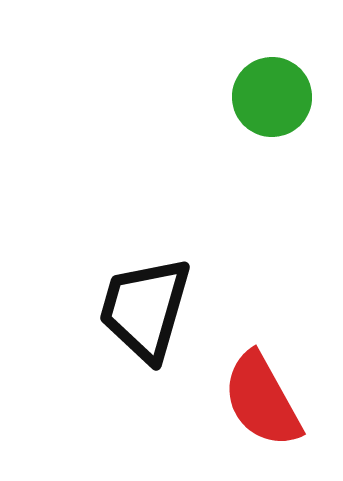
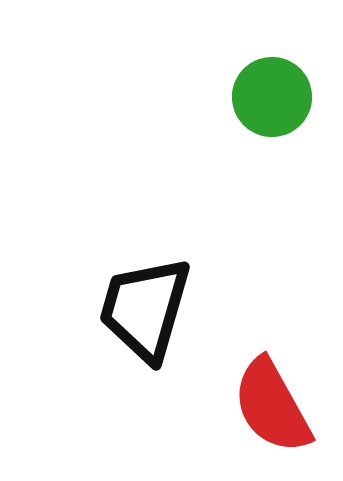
red semicircle: moved 10 px right, 6 px down
